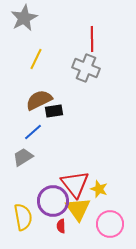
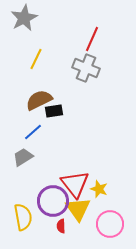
red line: rotated 25 degrees clockwise
